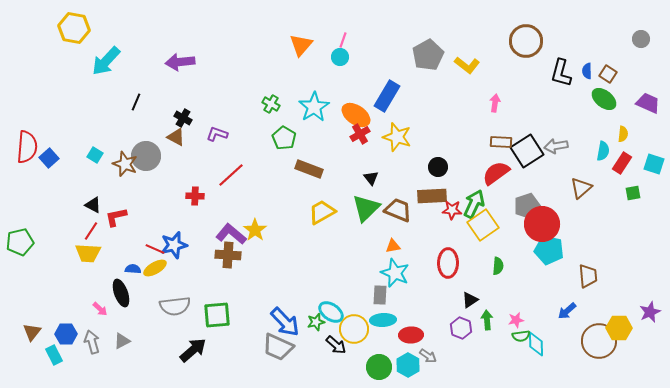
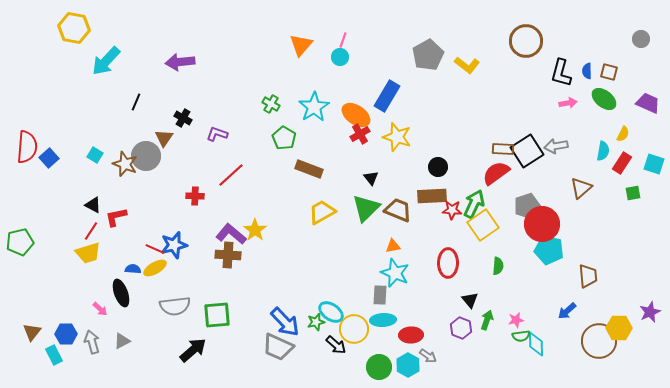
brown square at (608, 74): moved 1 px right, 2 px up; rotated 18 degrees counterclockwise
pink arrow at (495, 103): moved 73 px right; rotated 72 degrees clockwise
yellow semicircle at (623, 134): rotated 21 degrees clockwise
brown triangle at (176, 137): moved 12 px left, 1 px down; rotated 36 degrees clockwise
brown rectangle at (501, 142): moved 2 px right, 7 px down
yellow trapezoid at (88, 253): rotated 20 degrees counterclockwise
black triangle at (470, 300): rotated 36 degrees counterclockwise
green arrow at (487, 320): rotated 24 degrees clockwise
